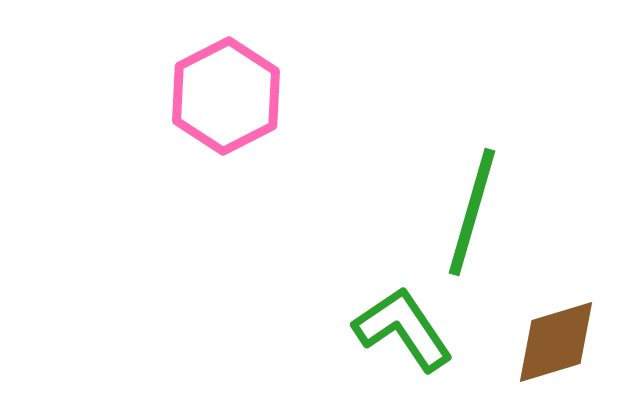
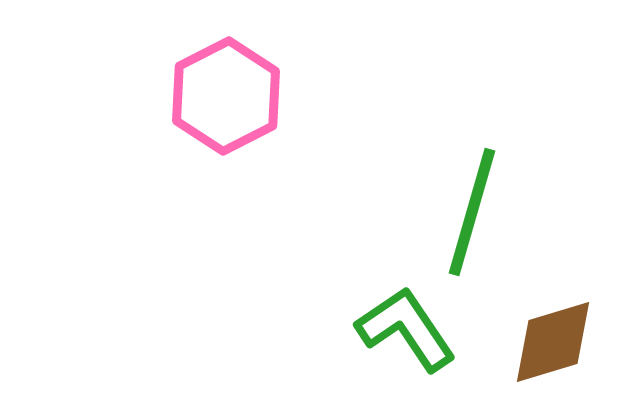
green L-shape: moved 3 px right
brown diamond: moved 3 px left
